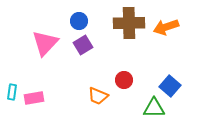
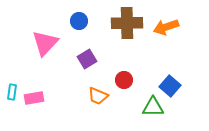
brown cross: moved 2 px left
purple square: moved 4 px right, 14 px down
green triangle: moved 1 px left, 1 px up
